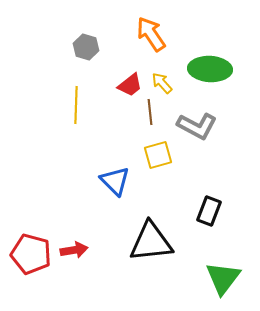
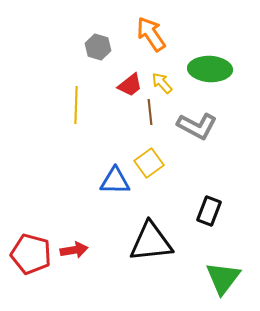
gray hexagon: moved 12 px right
yellow square: moved 9 px left, 8 px down; rotated 20 degrees counterclockwise
blue triangle: rotated 44 degrees counterclockwise
